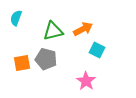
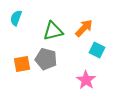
orange arrow: moved 1 px right, 1 px up; rotated 18 degrees counterclockwise
orange square: moved 1 px down
pink star: moved 1 px up
